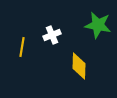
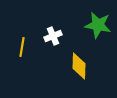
white cross: moved 1 px right, 1 px down
